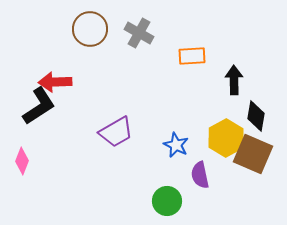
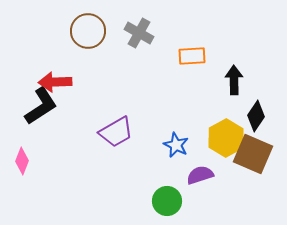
brown circle: moved 2 px left, 2 px down
black L-shape: moved 2 px right
black diamond: rotated 24 degrees clockwise
purple semicircle: rotated 84 degrees clockwise
